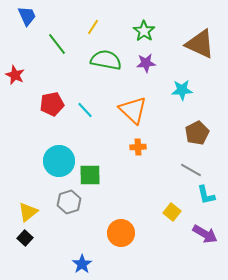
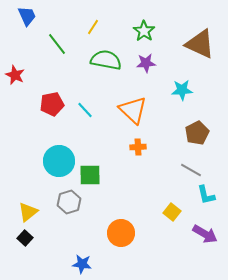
blue star: rotated 30 degrees counterclockwise
